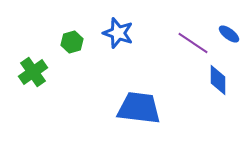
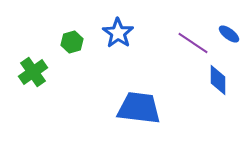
blue star: rotated 16 degrees clockwise
